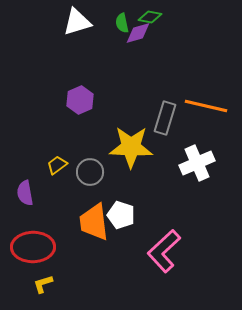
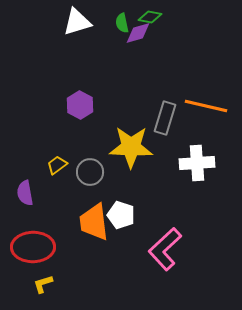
purple hexagon: moved 5 px down; rotated 8 degrees counterclockwise
white cross: rotated 20 degrees clockwise
pink L-shape: moved 1 px right, 2 px up
